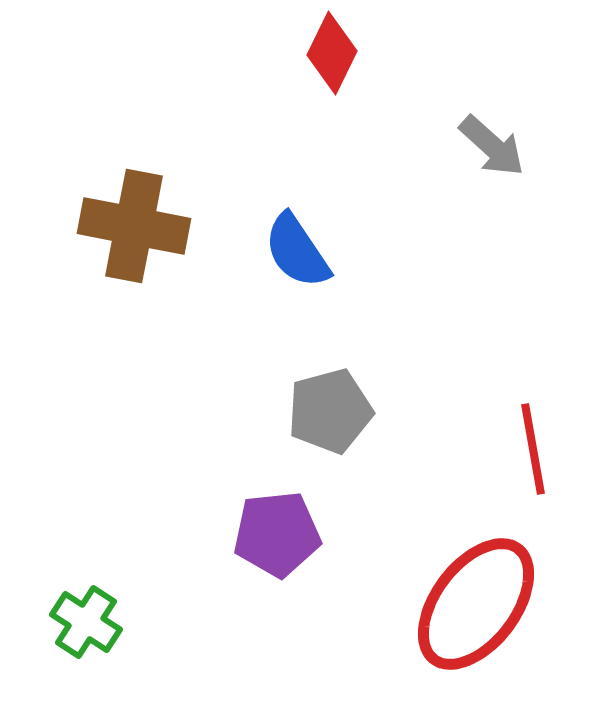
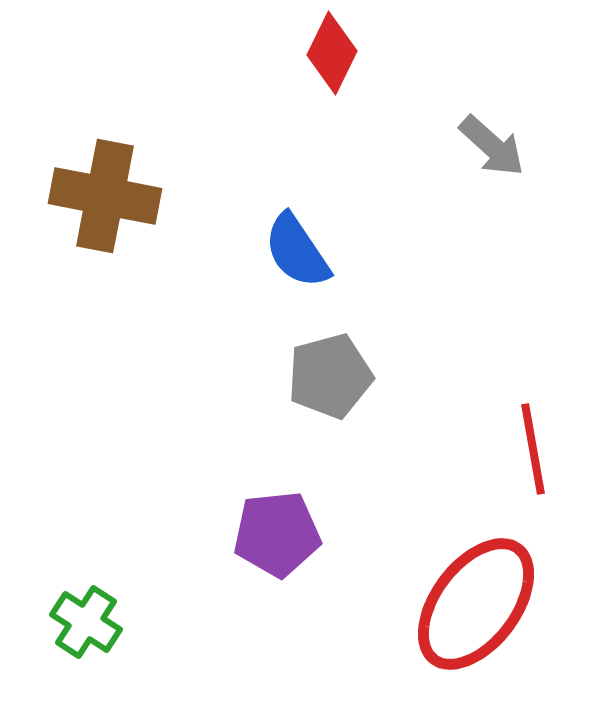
brown cross: moved 29 px left, 30 px up
gray pentagon: moved 35 px up
